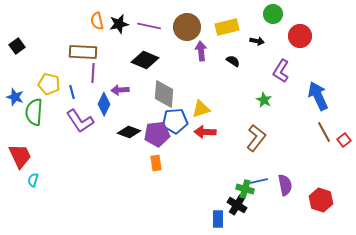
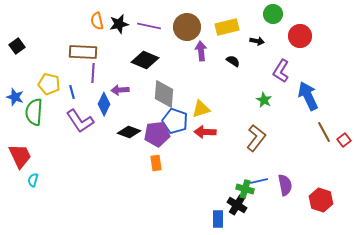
blue arrow at (318, 96): moved 10 px left
blue pentagon at (175, 121): rotated 25 degrees clockwise
